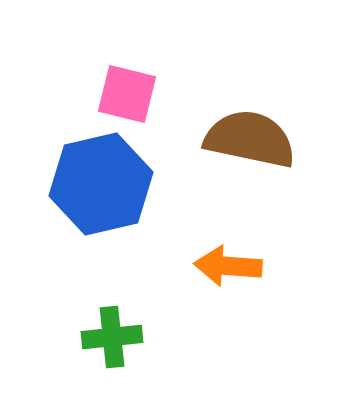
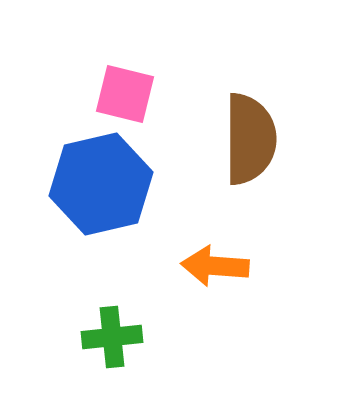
pink square: moved 2 px left
brown semicircle: rotated 78 degrees clockwise
orange arrow: moved 13 px left
